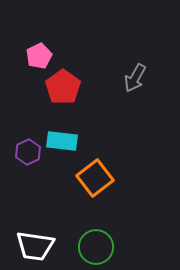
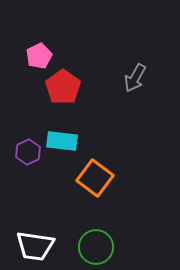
orange square: rotated 15 degrees counterclockwise
